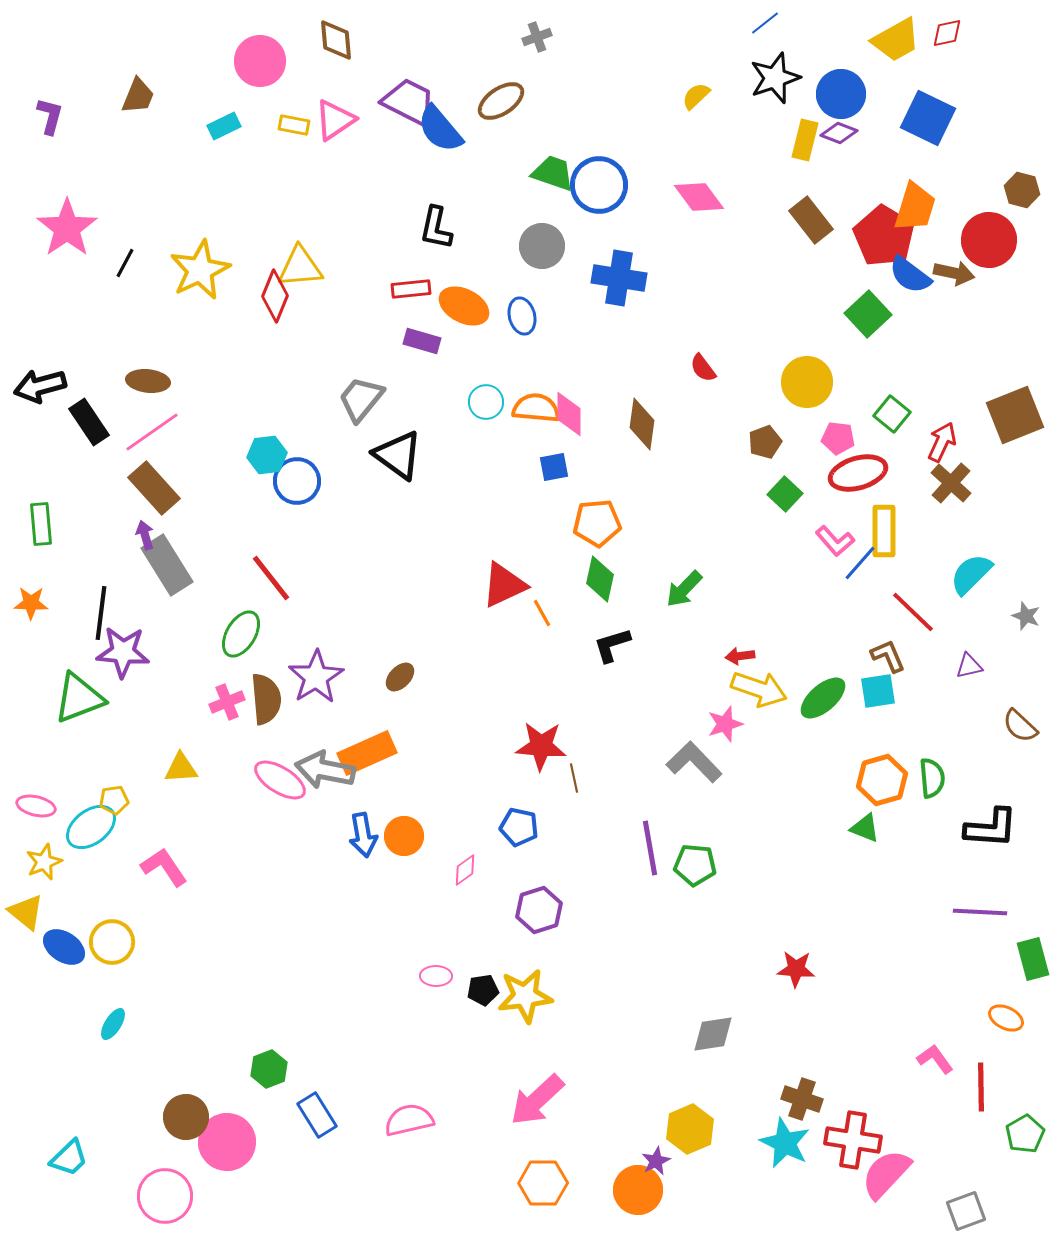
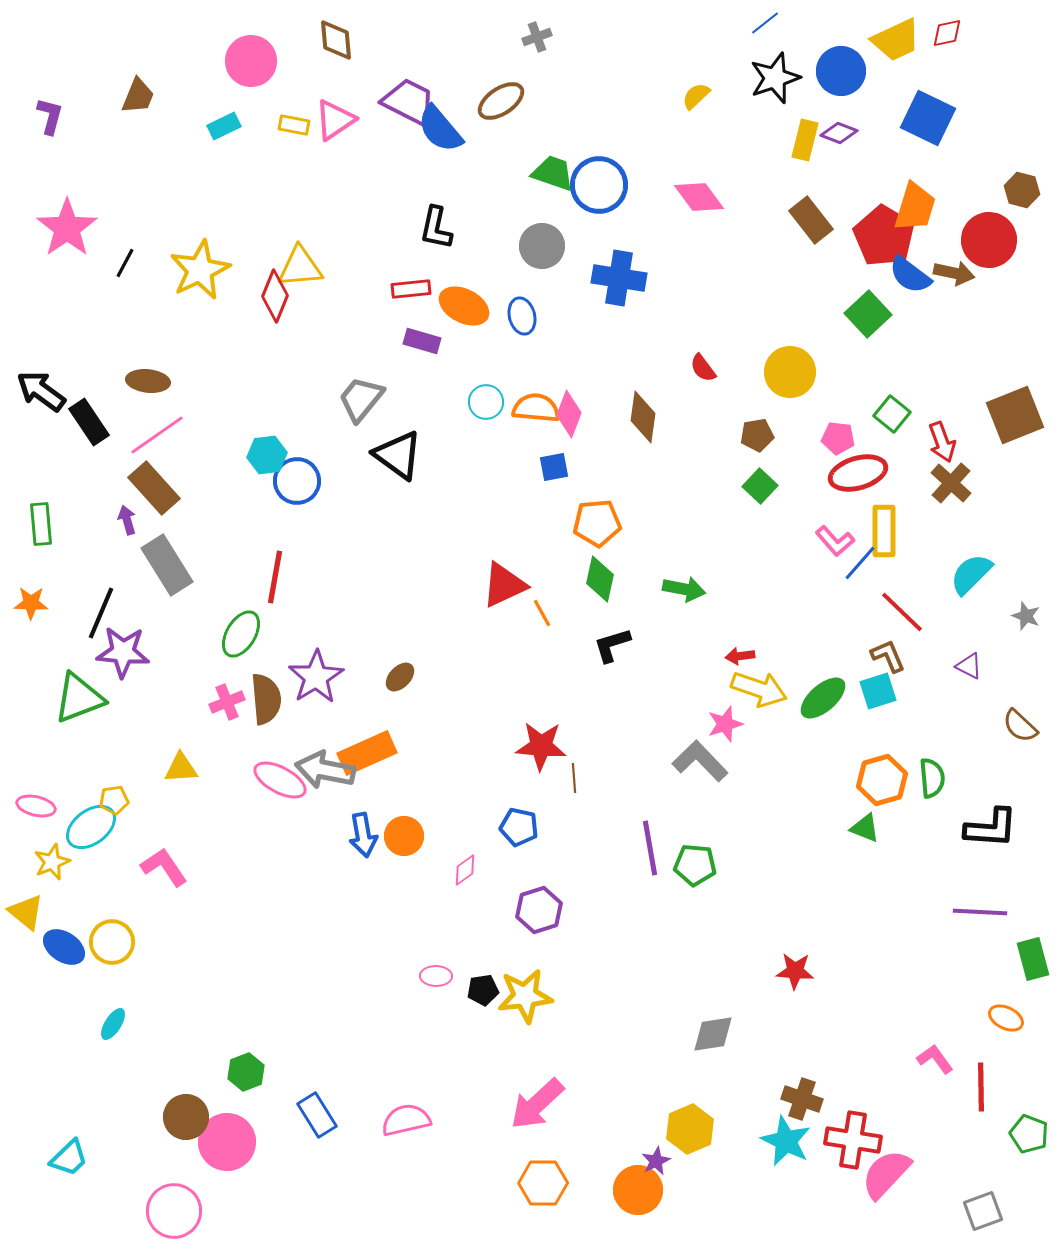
yellow trapezoid at (896, 40): rotated 4 degrees clockwise
pink circle at (260, 61): moved 9 px left
blue circle at (841, 94): moved 23 px up
yellow circle at (807, 382): moved 17 px left, 10 px up
black arrow at (40, 386): moved 1 px right, 5 px down; rotated 51 degrees clockwise
pink diamond at (569, 414): rotated 21 degrees clockwise
brown diamond at (642, 424): moved 1 px right, 7 px up
pink line at (152, 432): moved 5 px right, 3 px down
brown pentagon at (765, 442): moved 8 px left, 7 px up; rotated 12 degrees clockwise
red arrow at (942, 442): rotated 135 degrees clockwise
green square at (785, 494): moved 25 px left, 8 px up
purple arrow at (145, 535): moved 18 px left, 15 px up
red line at (271, 578): moved 4 px right, 1 px up; rotated 48 degrees clockwise
green arrow at (684, 589): rotated 123 degrees counterclockwise
red line at (913, 612): moved 11 px left
black line at (101, 613): rotated 16 degrees clockwise
purple triangle at (969, 666): rotated 40 degrees clockwise
cyan square at (878, 691): rotated 9 degrees counterclockwise
gray L-shape at (694, 762): moved 6 px right, 1 px up
brown line at (574, 778): rotated 8 degrees clockwise
pink ellipse at (280, 780): rotated 4 degrees counterclockwise
yellow star at (44, 862): moved 8 px right
red star at (796, 969): moved 1 px left, 2 px down
green hexagon at (269, 1069): moved 23 px left, 3 px down
pink arrow at (537, 1100): moved 4 px down
pink semicircle at (409, 1120): moved 3 px left
green pentagon at (1025, 1134): moved 4 px right; rotated 21 degrees counterclockwise
cyan star at (785, 1143): moved 1 px right, 2 px up
pink circle at (165, 1196): moved 9 px right, 15 px down
gray square at (966, 1211): moved 17 px right
